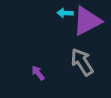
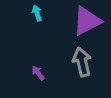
cyan arrow: moved 28 px left; rotated 70 degrees clockwise
gray arrow: rotated 20 degrees clockwise
